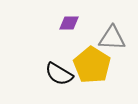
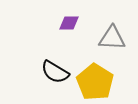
yellow pentagon: moved 3 px right, 17 px down
black semicircle: moved 4 px left, 2 px up
